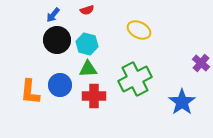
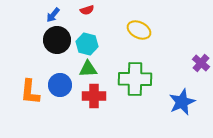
green cross: rotated 28 degrees clockwise
blue star: rotated 12 degrees clockwise
